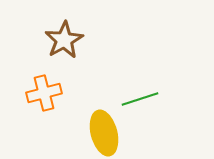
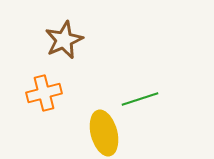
brown star: rotated 6 degrees clockwise
